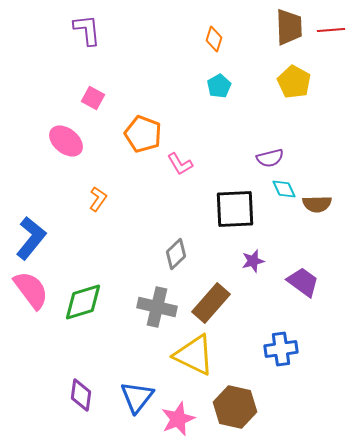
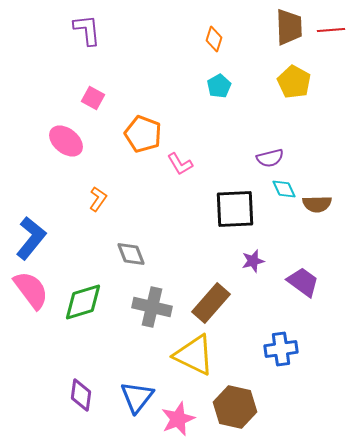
gray diamond: moved 45 px left; rotated 68 degrees counterclockwise
gray cross: moved 5 px left
